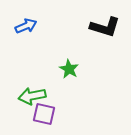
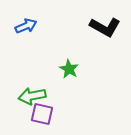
black L-shape: rotated 12 degrees clockwise
purple square: moved 2 px left
